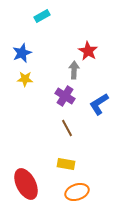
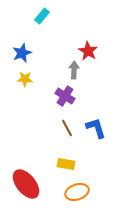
cyan rectangle: rotated 21 degrees counterclockwise
blue L-shape: moved 3 px left, 24 px down; rotated 105 degrees clockwise
red ellipse: rotated 12 degrees counterclockwise
